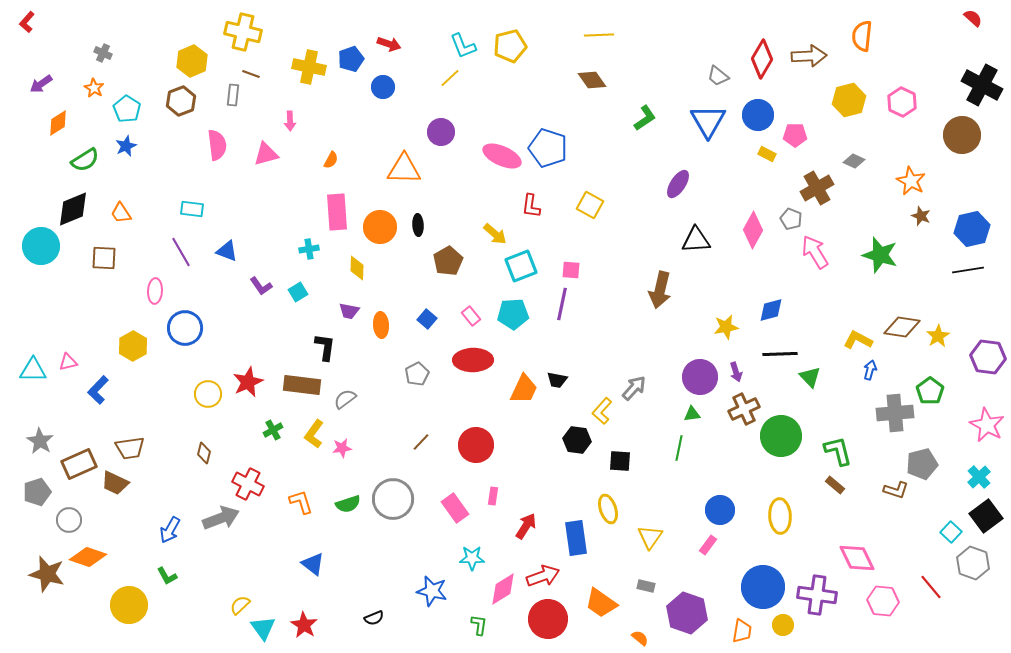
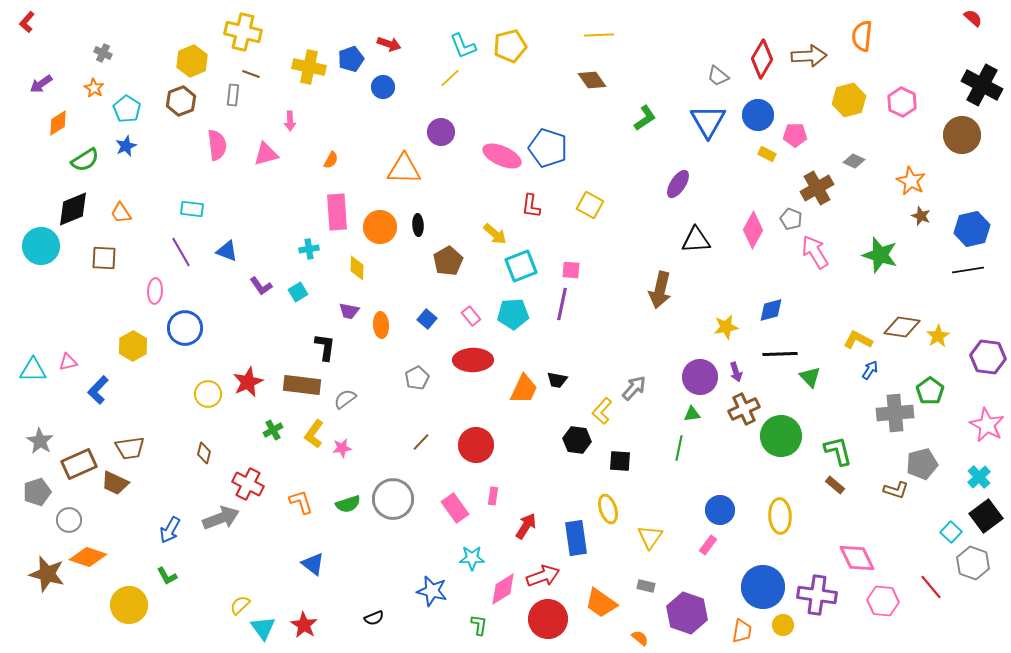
blue arrow at (870, 370): rotated 18 degrees clockwise
gray pentagon at (417, 374): moved 4 px down
